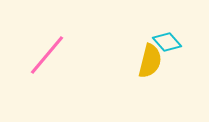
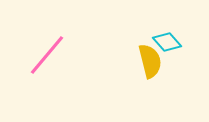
yellow semicircle: rotated 28 degrees counterclockwise
